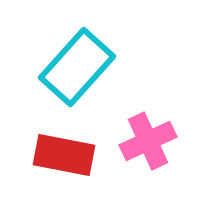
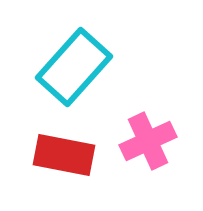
cyan rectangle: moved 3 px left
